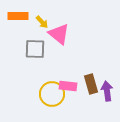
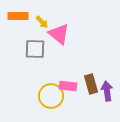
yellow circle: moved 1 px left, 2 px down
